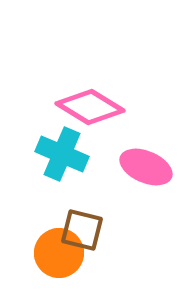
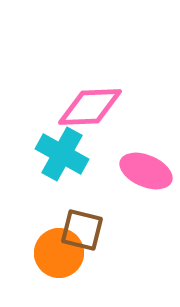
pink diamond: rotated 34 degrees counterclockwise
cyan cross: rotated 6 degrees clockwise
pink ellipse: moved 4 px down
